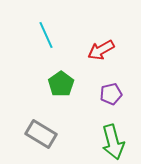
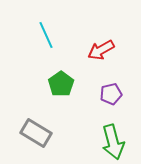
gray rectangle: moved 5 px left, 1 px up
